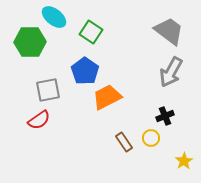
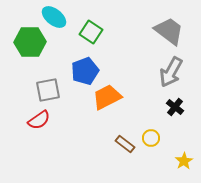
blue pentagon: rotated 16 degrees clockwise
black cross: moved 10 px right, 9 px up; rotated 30 degrees counterclockwise
brown rectangle: moved 1 px right, 2 px down; rotated 18 degrees counterclockwise
